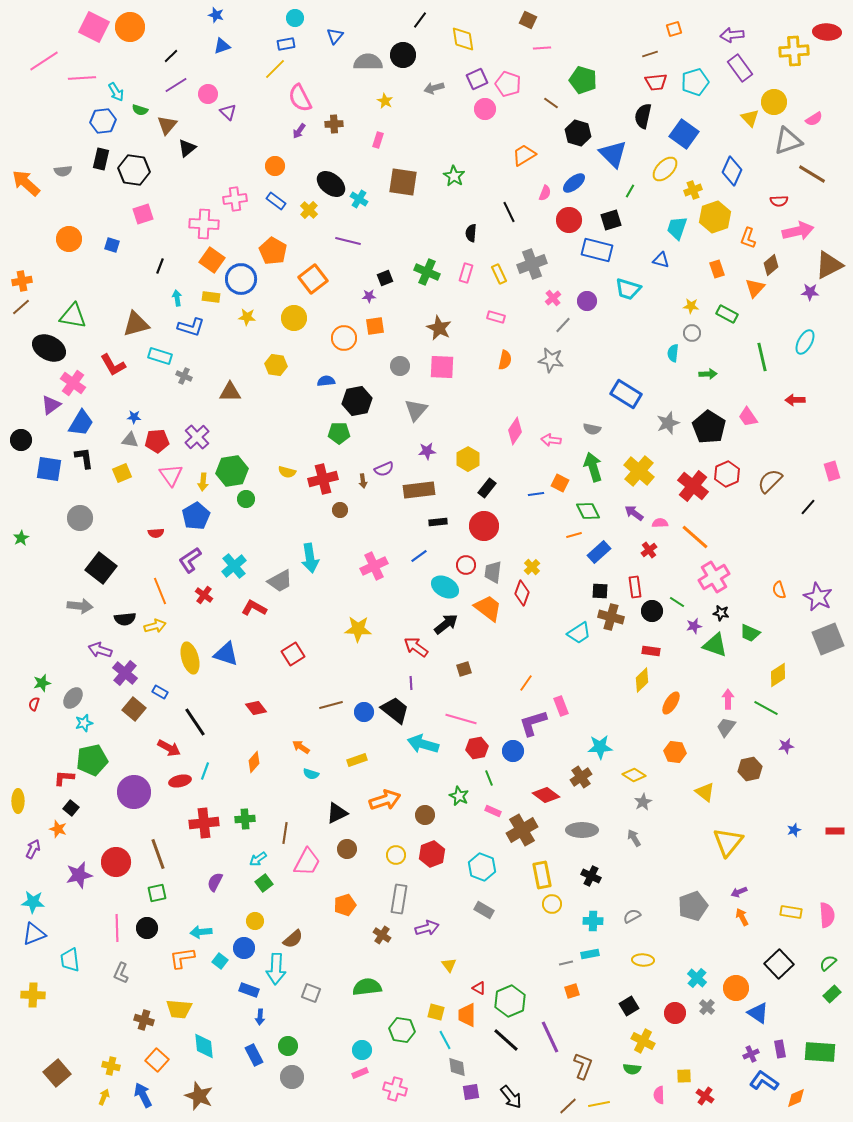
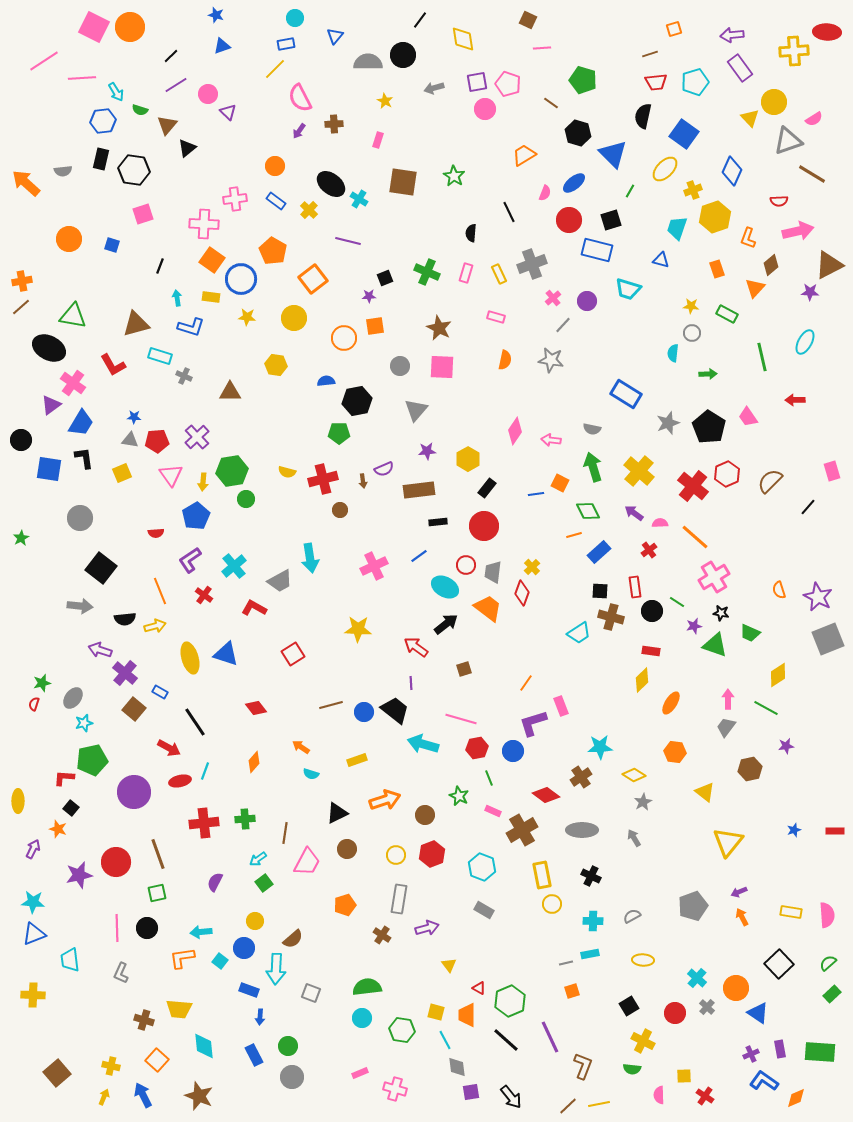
purple square at (477, 79): moved 3 px down; rotated 15 degrees clockwise
cyan circle at (362, 1050): moved 32 px up
